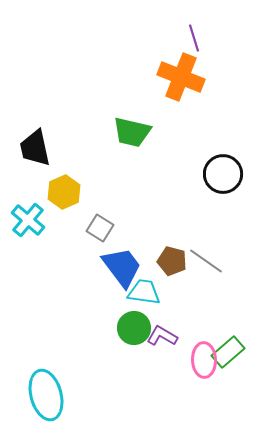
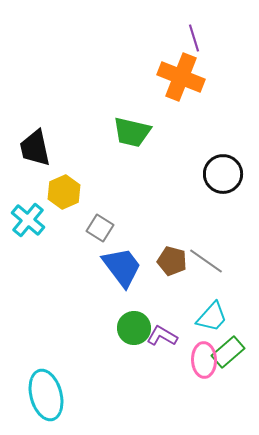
cyan trapezoid: moved 68 px right, 25 px down; rotated 124 degrees clockwise
